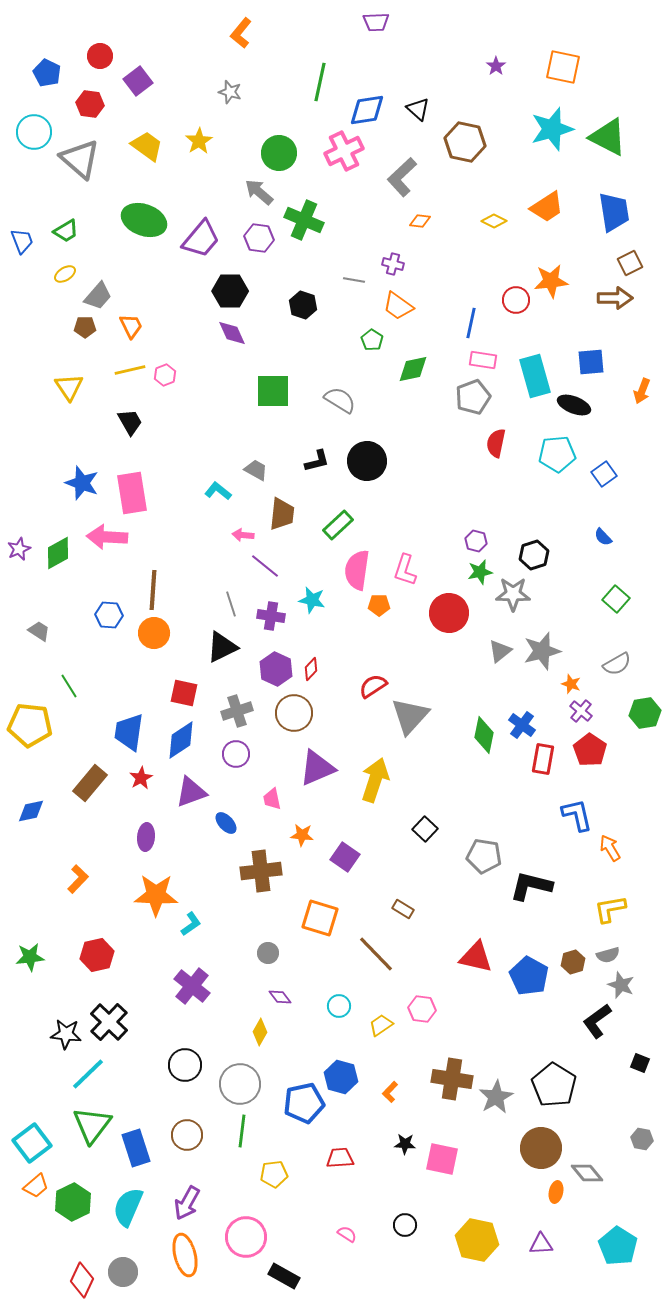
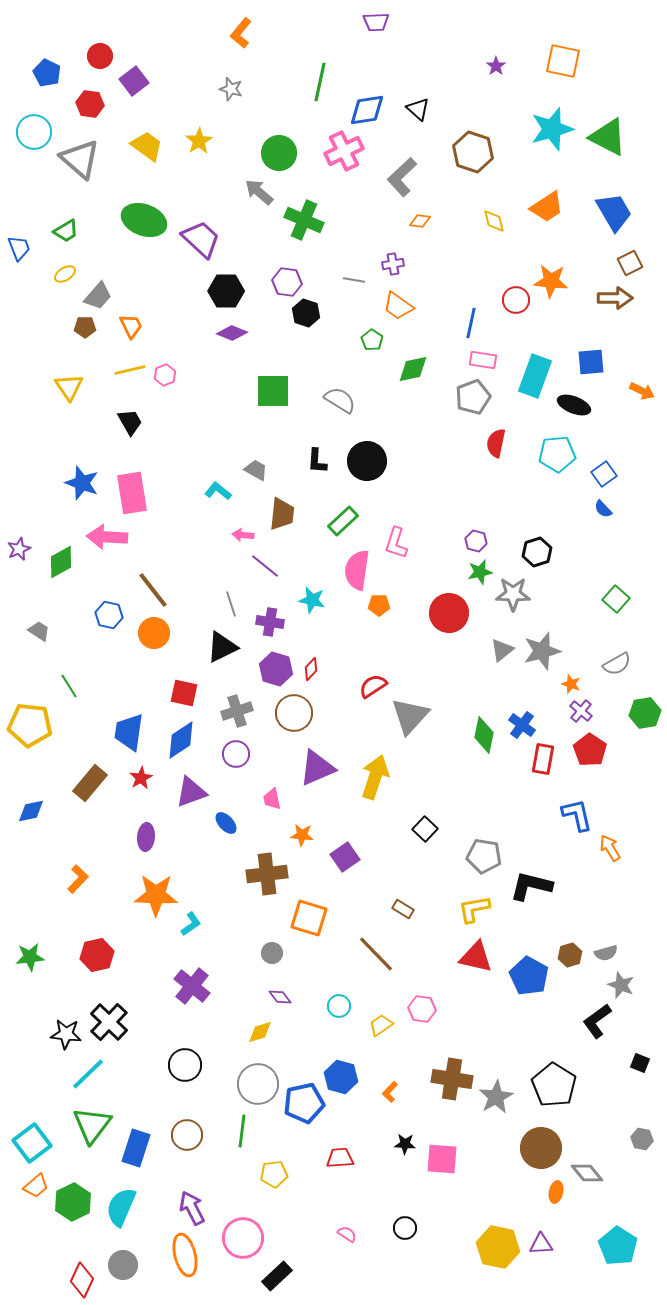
orange square at (563, 67): moved 6 px up
purple square at (138, 81): moved 4 px left
gray star at (230, 92): moved 1 px right, 3 px up
brown hexagon at (465, 142): moved 8 px right, 10 px down; rotated 6 degrees clockwise
blue trapezoid at (614, 212): rotated 21 degrees counterclockwise
yellow diamond at (494, 221): rotated 50 degrees clockwise
purple hexagon at (259, 238): moved 28 px right, 44 px down
purple trapezoid at (201, 239): rotated 87 degrees counterclockwise
blue trapezoid at (22, 241): moved 3 px left, 7 px down
purple cross at (393, 264): rotated 25 degrees counterclockwise
orange star at (551, 281): rotated 12 degrees clockwise
black hexagon at (230, 291): moved 4 px left
black hexagon at (303, 305): moved 3 px right, 8 px down
purple diamond at (232, 333): rotated 44 degrees counterclockwise
cyan rectangle at (535, 376): rotated 36 degrees clockwise
orange arrow at (642, 391): rotated 85 degrees counterclockwise
black L-shape at (317, 461): rotated 108 degrees clockwise
green rectangle at (338, 525): moved 5 px right, 4 px up
blue semicircle at (603, 537): moved 28 px up
green diamond at (58, 553): moved 3 px right, 9 px down
black hexagon at (534, 555): moved 3 px right, 3 px up
pink L-shape at (405, 570): moved 9 px left, 27 px up
brown line at (153, 590): rotated 42 degrees counterclockwise
blue hexagon at (109, 615): rotated 8 degrees clockwise
purple cross at (271, 616): moved 1 px left, 6 px down
gray triangle at (500, 651): moved 2 px right, 1 px up
purple hexagon at (276, 669): rotated 8 degrees counterclockwise
yellow arrow at (375, 780): moved 3 px up
purple square at (345, 857): rotated 20 degrees clockwise
brown cross at (261, 871): moved 6 px right, 3 px down
yellow L-shape at (610, 909): moved 136 px left
orange square at (320, 918): moved 11 px left
gray circle at (268, 953): moved 4 px right
gray semicircle at (608, 955): moved 2 px left, 2 px up
brown hexagon at (573, 962): moved 3 px left, 7 px up
yellow diamond at (260, 1032): rotated 44 degrees clockwise
gray circle at (240, 1084): moved 18 px right
blue rectangle at (136, 1148): rotated 36 degrees clockwise
pink square at (442, 1159): rotated 8 degrees counterclockwise
purple arrow at (187, 1203): moved 5 px right, 5 px down; rotated 124 degrees clockwise
cyan semicircle at (128, 1207): moved 7 px left
black circle at (405, 1225): moved 3 px down
pink circle at (246, 1237): moved 3 px left, 1 px down
yellow hexagon at (477, 1240): moved 21 px right, 7 px down
gray circle at (123, 1272): moved 7 px up
black rectangle at (284, 1276): moved 7 px left; rotated 72 degrees counterclockwise
